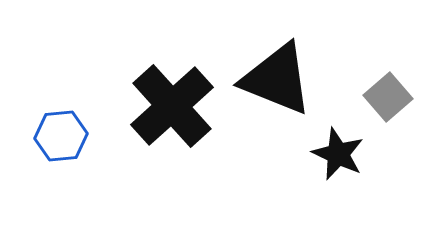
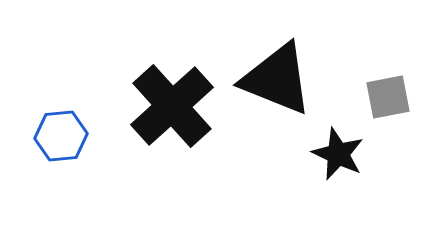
gray square: rotated 30 degrees clockwise
